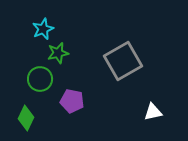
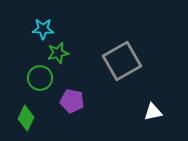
cyan star: rotated 25 degrees clockwise
gray square: moved 1 px left
green circle: moved 1 px up
